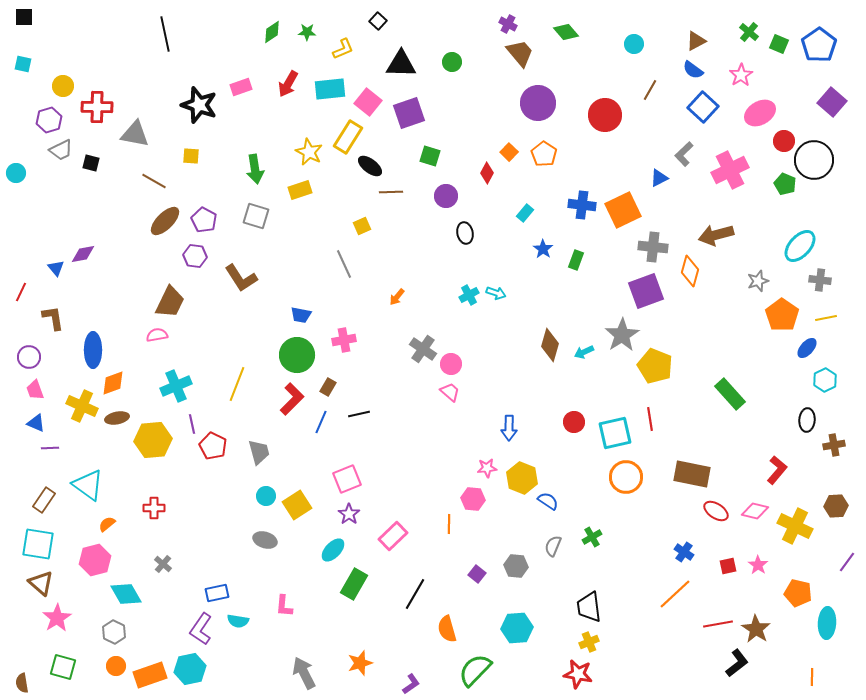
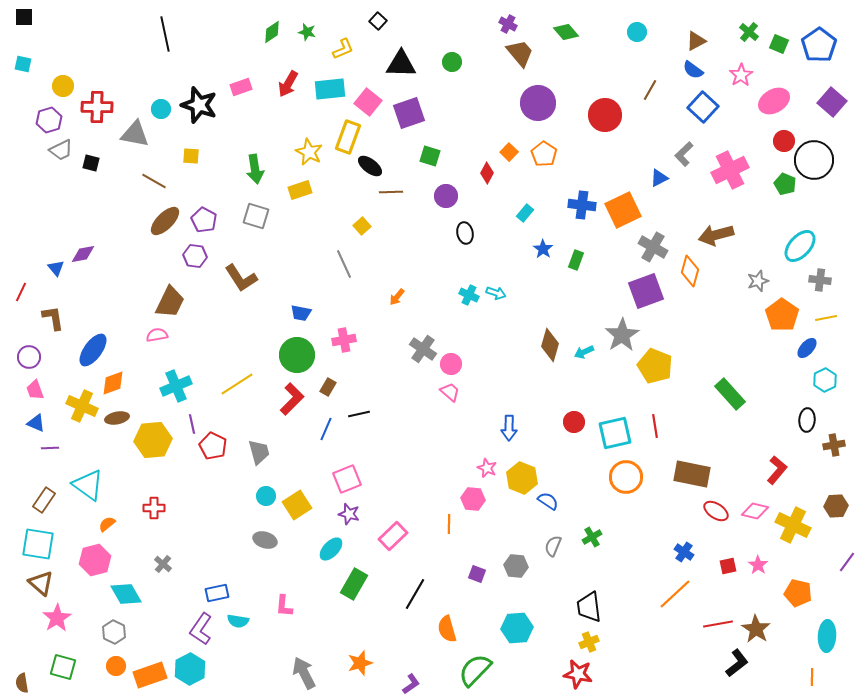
green star at (307, 32): rotated 12 degrees clockwise
cyan circle at (634, 44): moved 3 px right, 12 px up
pink ellipse at (760, 113): moved 14 px right, 12 px up
yellow rectangle at (348, 137): rotated 12 degrees counterclockwise
cyan circle at (16, 173): moved 145 px right, 64 px up
yellow square at (362, 226): rotated 18 degrees counterclockwise
gray cross at (653, 247): rotated 24 degrees clockwise
cyan cross at (469, 295): rotated 36 degrees counterclockwise
blue trapezoid at (301, 315): moved 2 px up
blue ellipse at (93, 350): rotated 36 degrees clockwise
yellow line at (237, 384): rotated 36 degrees clockwise
red line at (650, 419): moved 5 px right, 7 px down
blue line at (321, 422): moved 5 px right, 7 px down
pink star at (487, 468): rotated 30 degrees clockwise
purple star at (349, 514): rotated 20 degrees counterclockwise
yellow cross at (795, 526): moved 2 px left, 1 px up
cyan ellipse at (333, 550): moved 2 px left, 1 px up
purple square at (477, 574): rotated 18 degrees counterclockwise
cyan ellipse at (827, 623): moved 13 px down
cyan hexagon at (190, 669): rotated 16 degrees counterclockwise
